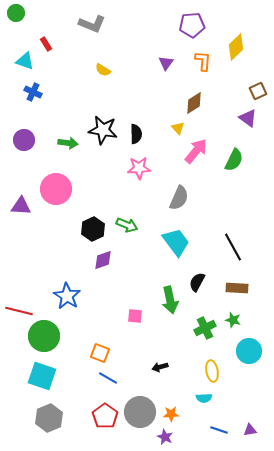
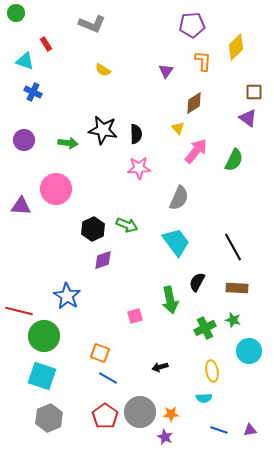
purple triangle at (166, 63): moved 8 px down
brown square at (258, 91): moved 4 px left, 1 px down; rotated 24 degrees clockwise
pink square at (135, 316): rotated 21 degrees counterclockwise
